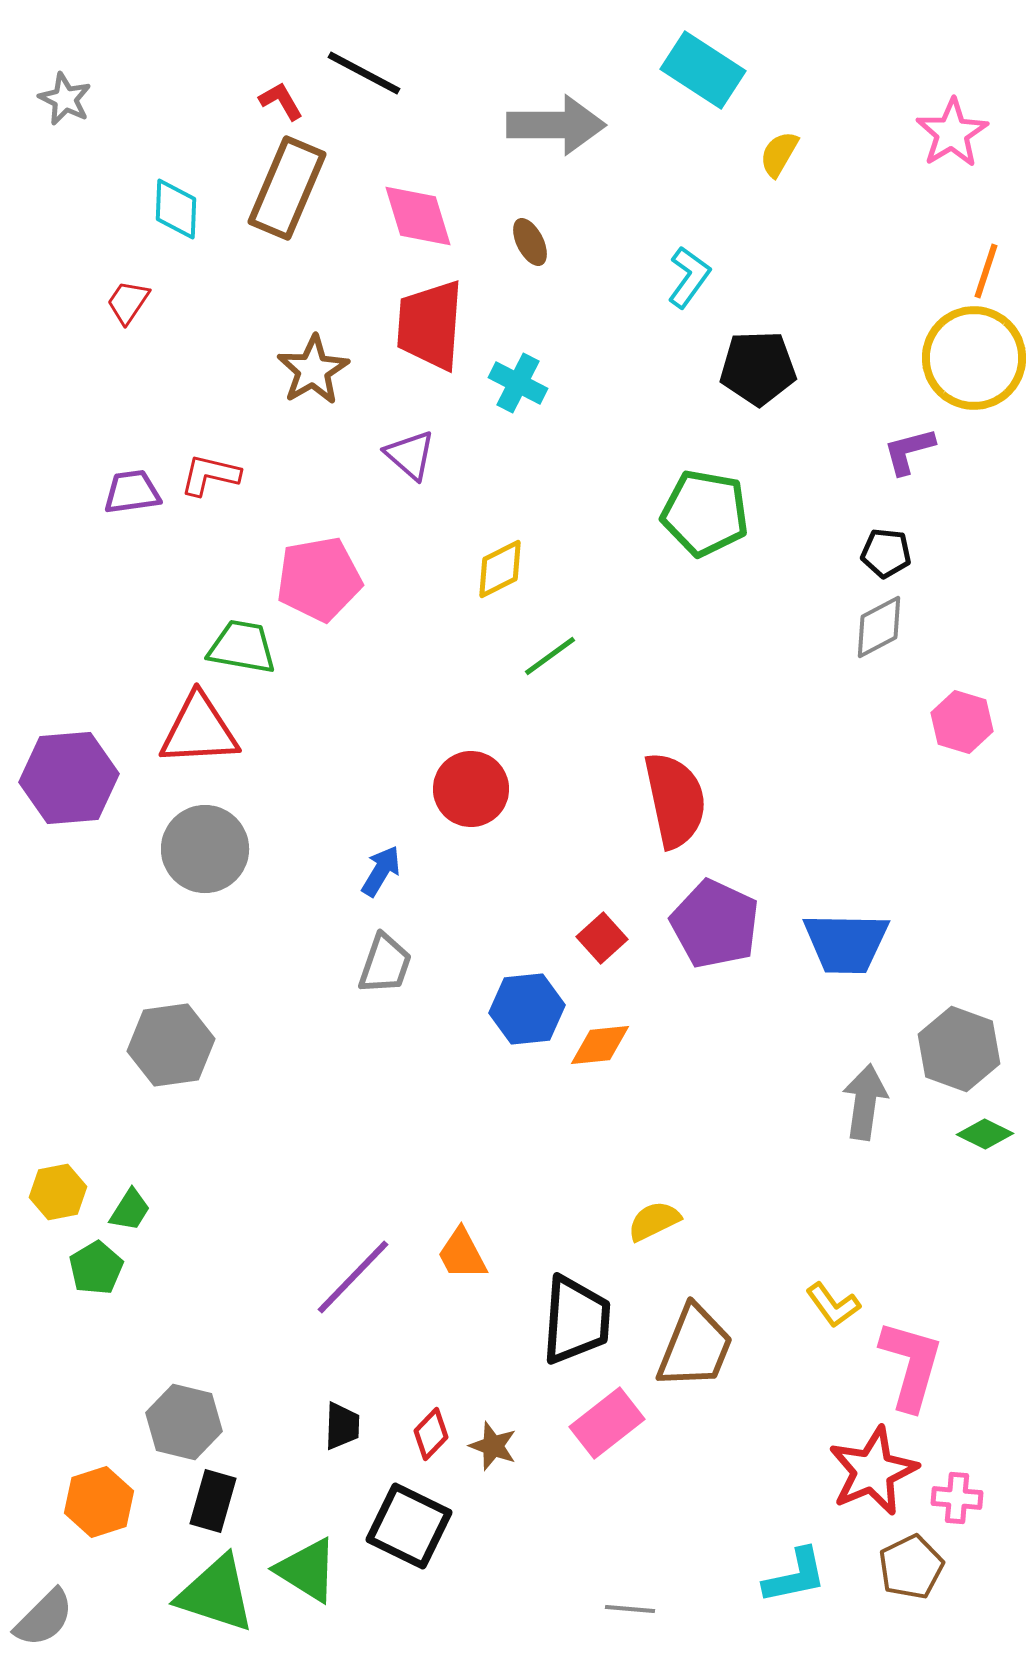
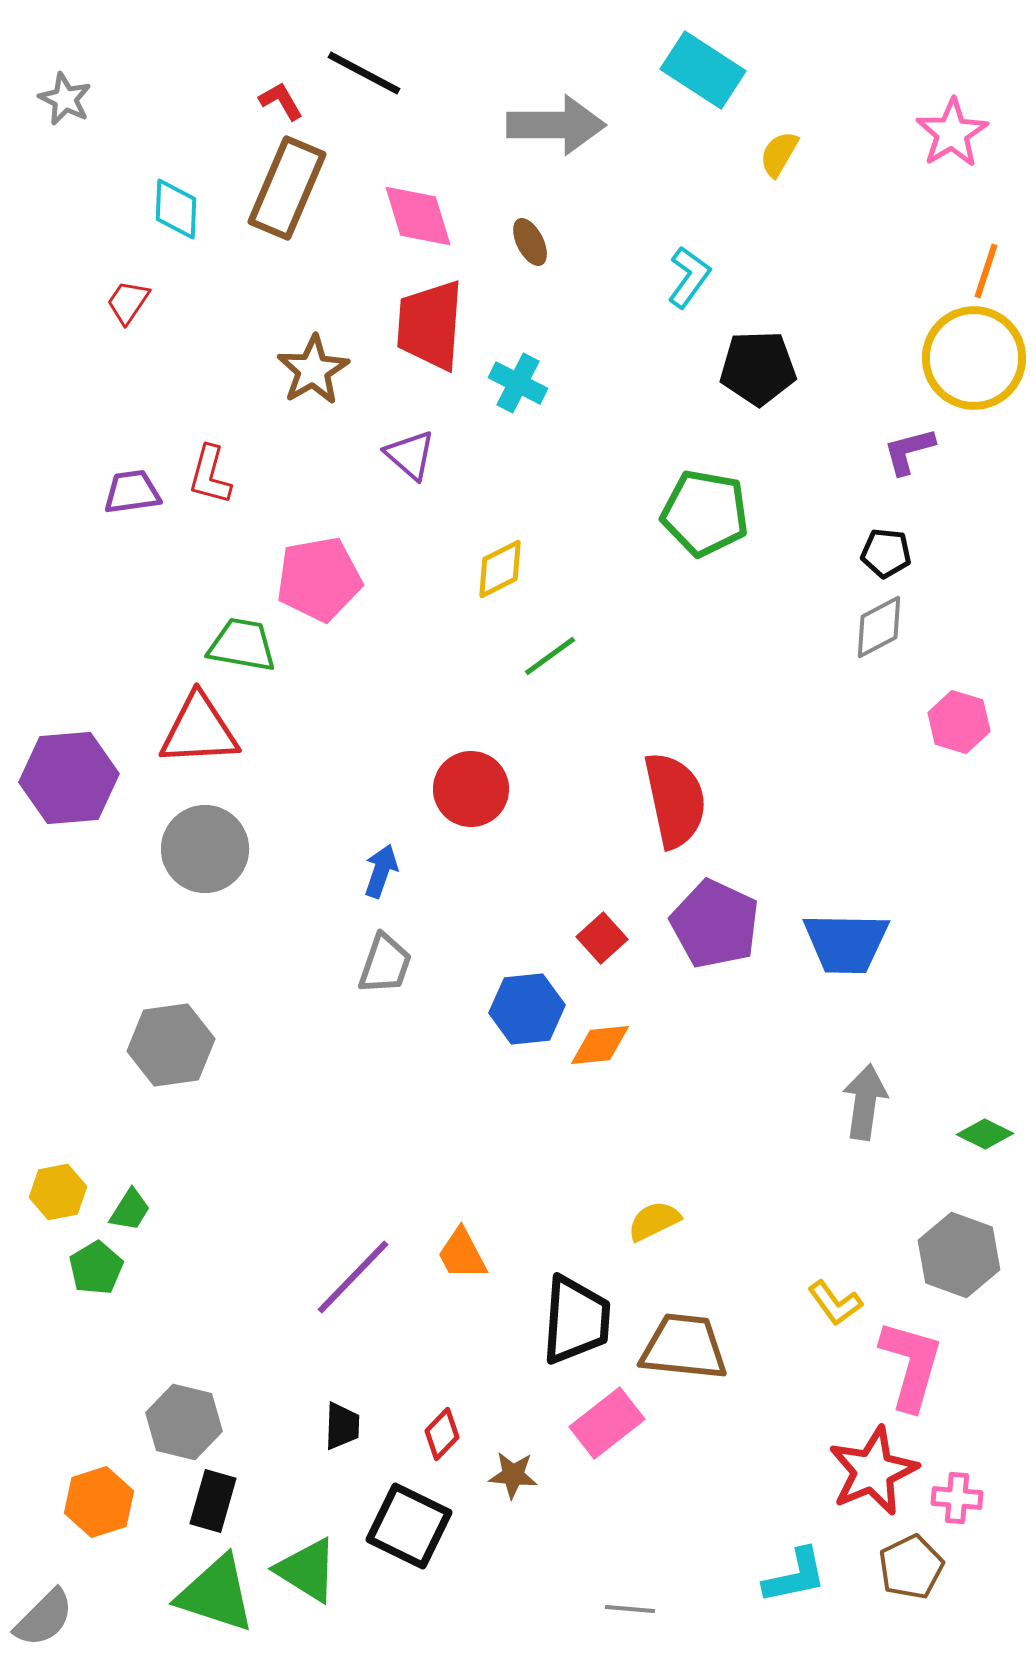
red L-shape at (210, 475): rotated 88 degrees counterclockwise
green trapezoid at (242, 647): moved 2 px up
pink hexagon at (962, 722): moved 3 px left
blue arrow at (381, 871): rotated 12 degrees counterclockwise
gray hexagon at (959, 1049): moved 206 px down
yellow L-shape at (833, 1305): moved 2 px right, 2 px up
brown trapezoid at (695, 1347): moved 11 px left; rotated 106 degrees counterclockwise
red diamond at (431, 1434): moved 11 px right
brown star at (493, 1446): moved 20 px right, 29 px down; rotated 15 degrees counterclockwise
